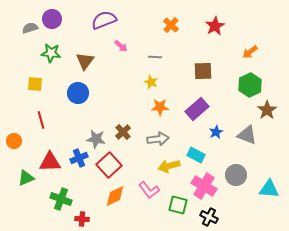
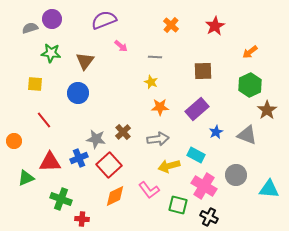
red line: moved 3 px right; rotated 24 degrees counterclockwise
